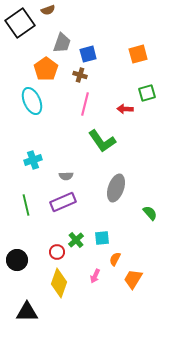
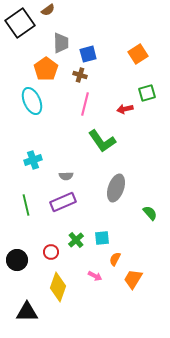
brown semicircle: rotated 16 degrees counterclockwise
gray trapezoid: moved 1 px left; rotated 20 degrees counterclockwise
orange square: rotated 18 degrees counterclockwise
red arrow: rotated 14 degrees counterclockwise
red circle: moved 6 px left
pink arrow: rotated 88 degrees counterclockwise
yellow diamond: moved 1 px left, 4 px down
